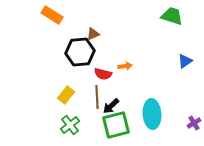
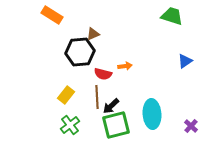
purple cross: moved 3 px left, 3 px down; rotated 16 degrees counterclockwise
